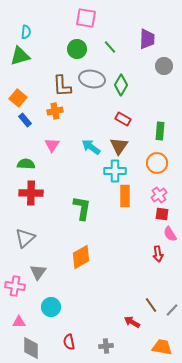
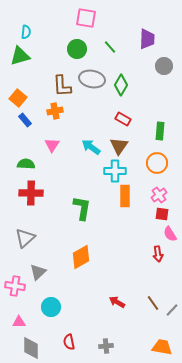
gray triangle at (38, 272): rotated 12 degrees clockwise
brown line at (151, 305): moved 2 px right, 2 px up
red arrow at (132, 322): moved 15 px left, 20 px up
